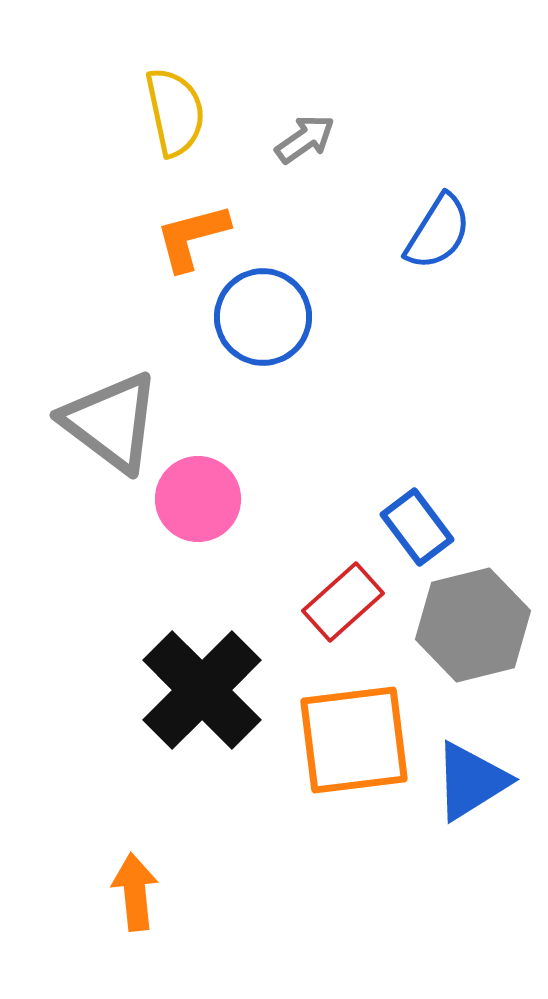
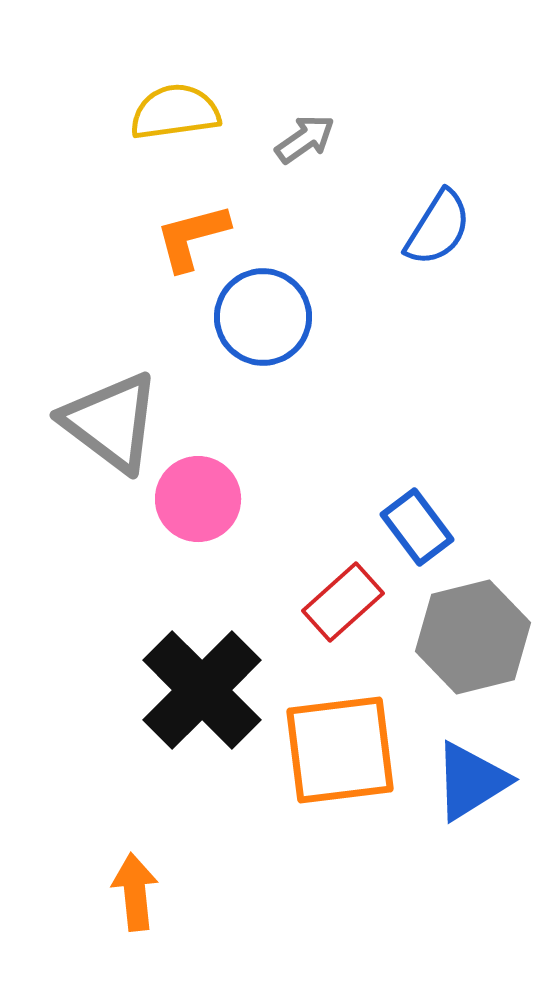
yellow semicircle: rotated 86 degrees counterclockwise
blue semicircle: moved 4 px up
gray hexagon: moved 12 px down
orange square: moved 14 px left, 10 px down
